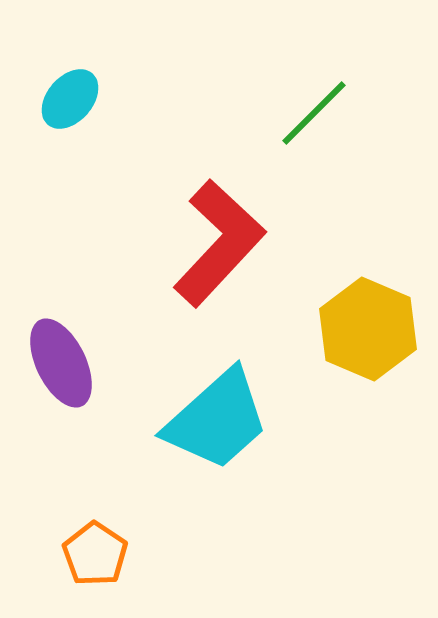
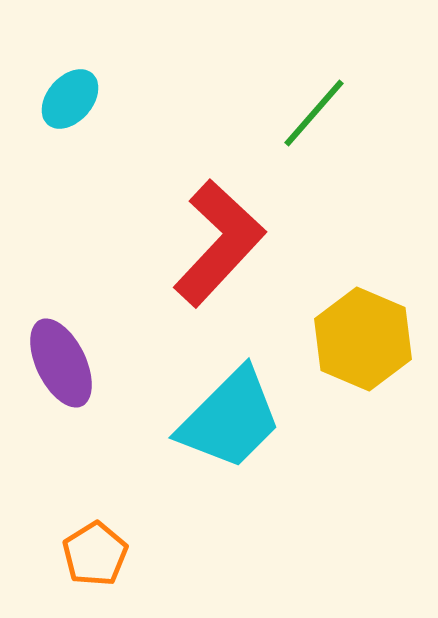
green line: rotated 4 degrees counterclockwise
yellow hexagon: moved 5 px left, 10 px down
cyan trapezoid: moved 13 px right, 1 px up; rotated 3 degrees counterclockwise
orange pentagon: rotated 6 degrees clockwise
